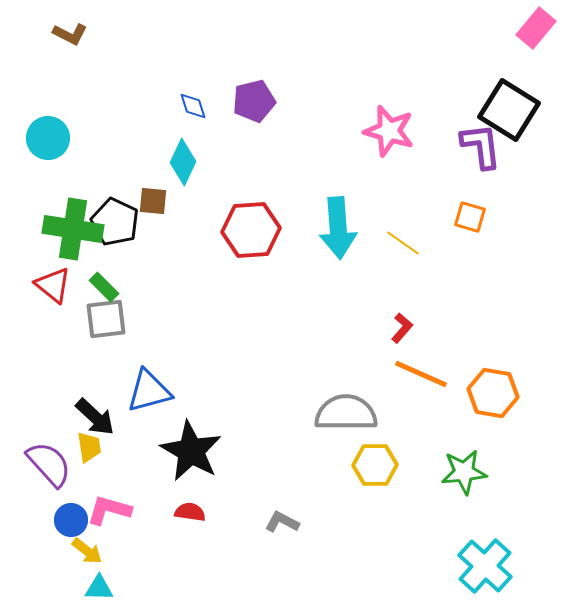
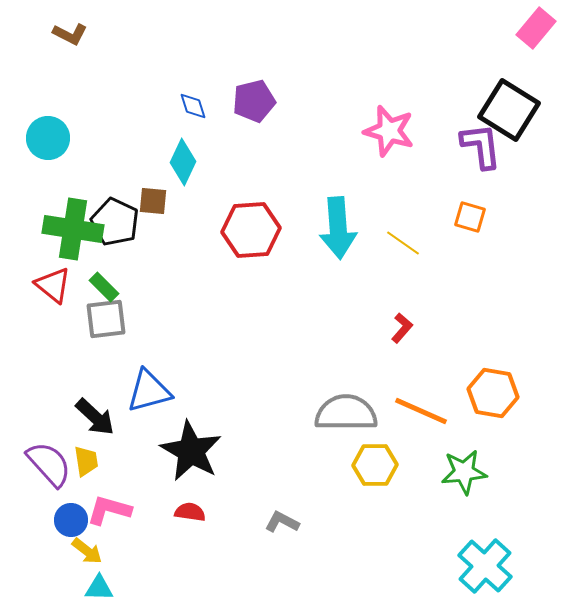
orange line: moved 37 px down
yellow trapezoid: moved 3 px left, 14 px down
